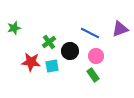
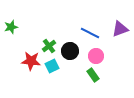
green star: moved 3 px left, 1 px up
green cross: moved 4 px down
red star: moved 1 px up
cyan square: rotated 16 degrees counterclockwise
